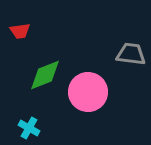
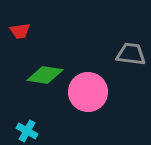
green diamond: rotated 30 degrees clockwise
cyan cross: moved 2 px left, 3 px down
